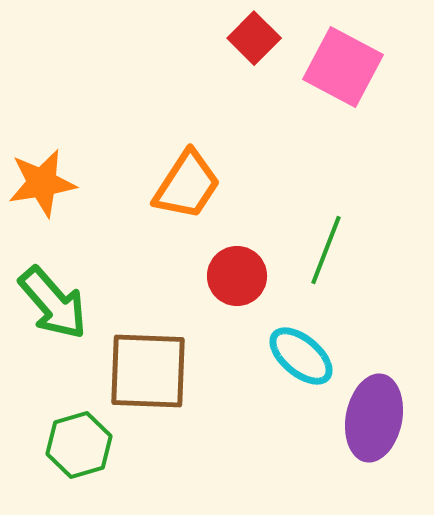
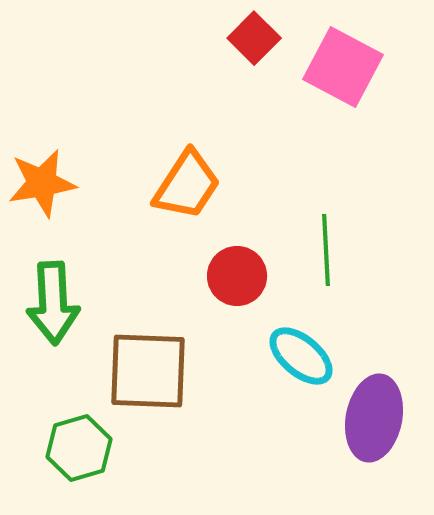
green line: rotated 24 degrees counterclockwise
green arrow: rotated 38 degrees clockwise
green hexagon: moved 3 px down
